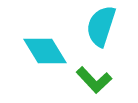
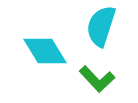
green L-shape: moved 3 px right, 1 px up
